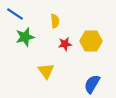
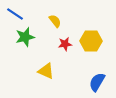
yellow semicircle: rotated 32 degrees counterclockwise
yellow triangle: rotated 30 degrees counterclockwise
blue semicircle: moved 5 px right, 2 px up
